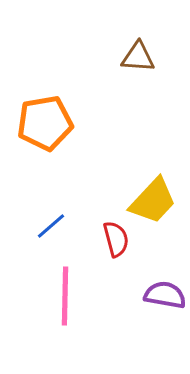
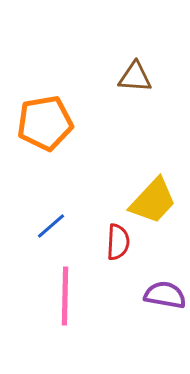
brown triangle: moved 3 px left, 20 px down
red semicircle: moved 2 px right, 3 px down; rotated 18 degrees clockwise
